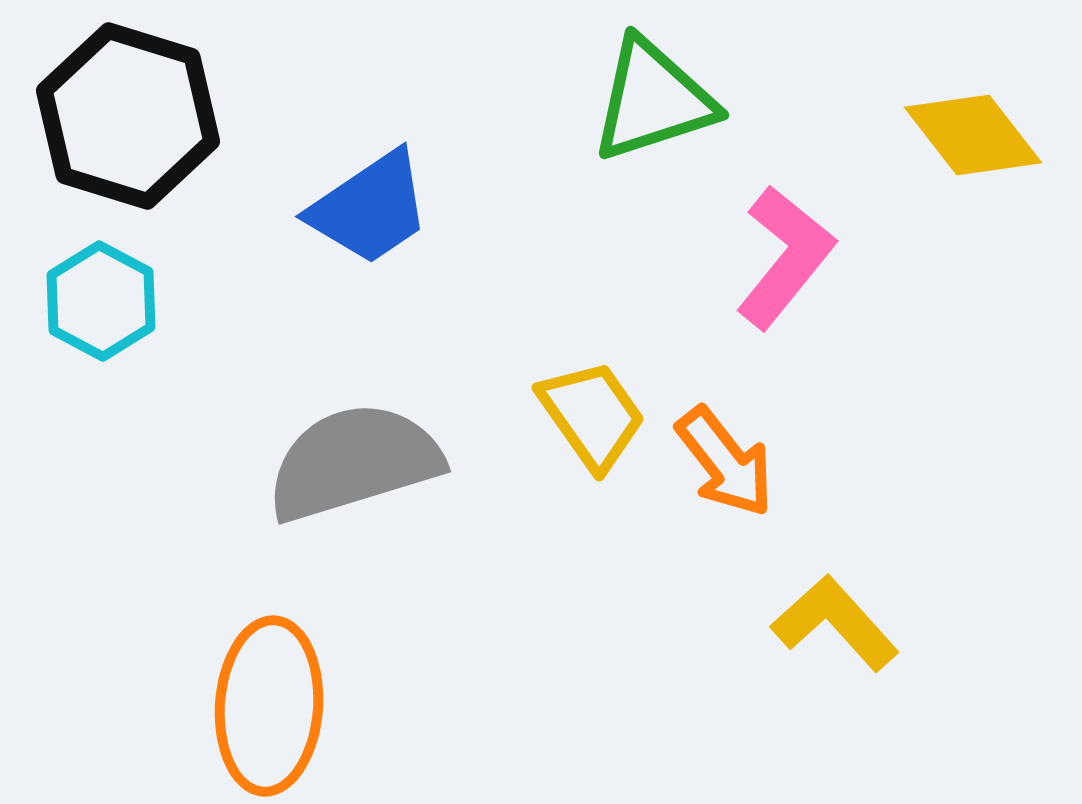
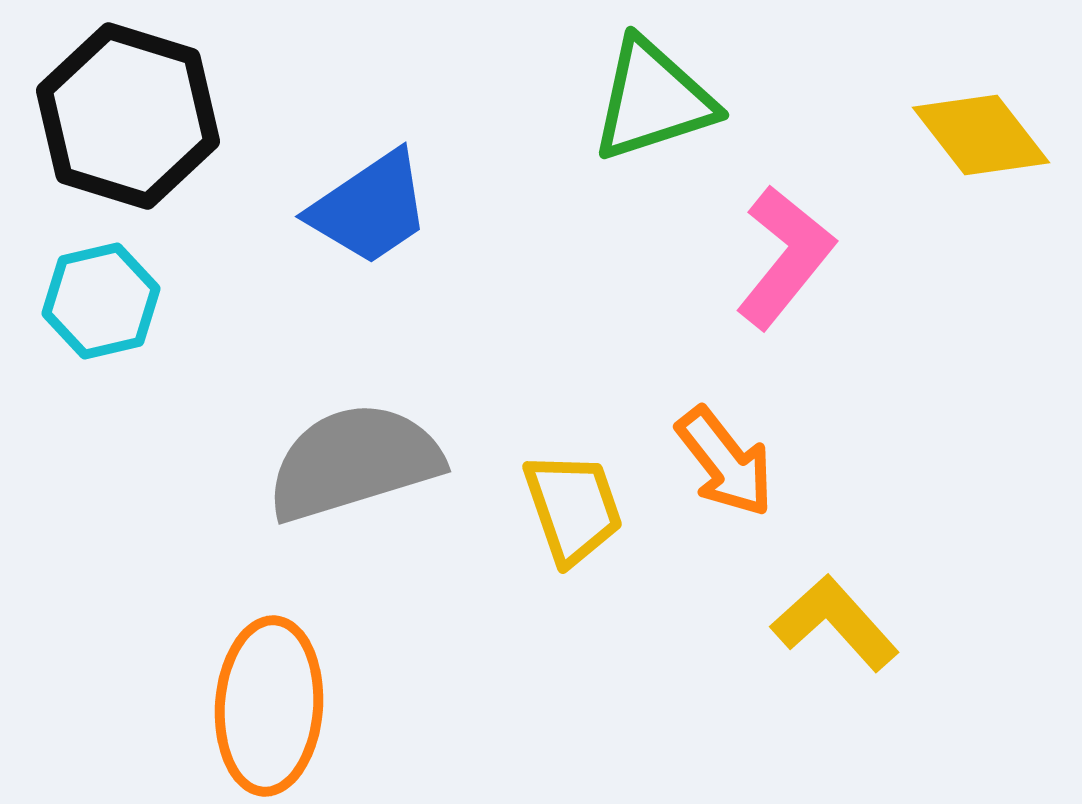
yellow diamond: moved 8 px right
cyan hexagon: rotated 19 degrees clockwise
yellow trapezoid: moved 19 px left, 93 px down; rotated 16 degrees clockwise
